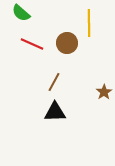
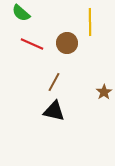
yellow line: moved 1 px right, 1 px up
black triangle: moved 1 px left, 1 px up; rotated 15 degrees clockwise
